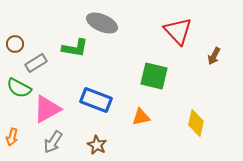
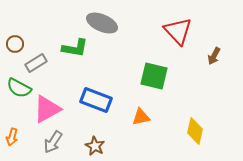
yellow diamond: moved 1 px left, 8 px down
brown star: moved 2 px left, 1 px down
